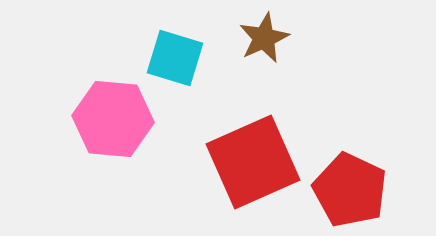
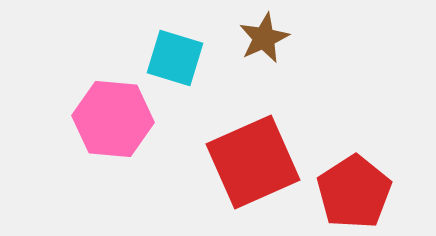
red pentagon: moved 4 px right, 2 px down; rotated 14 degrees clockwise
